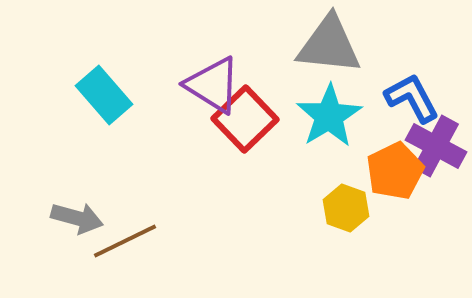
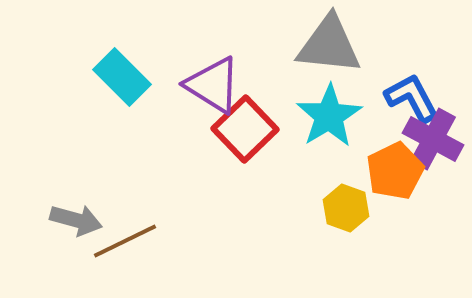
cyan rectangle: moved 18 px right, 18 px up; rotated 4 degrees counterclockwise
red square: moved 10 px down
purple cross: moved 3 px left, 7 px up
gray arrow: moved 1 px left, 2 px down
